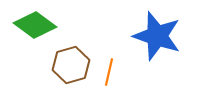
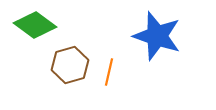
brown hexagon: moved 1 px left
